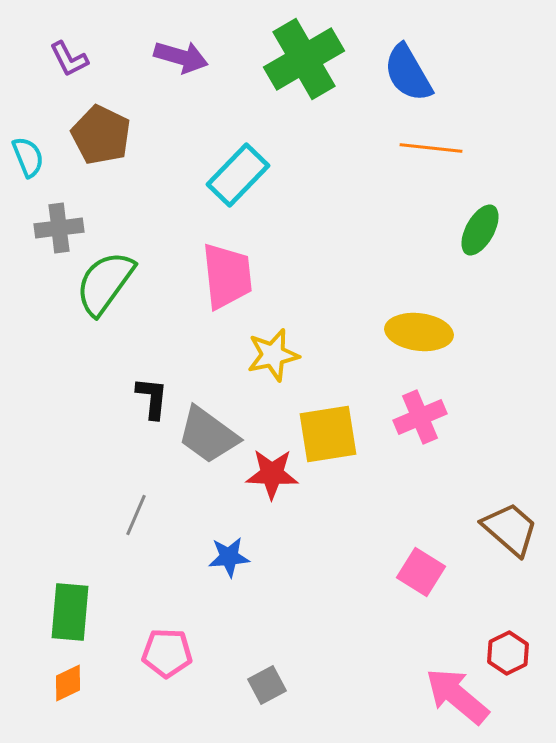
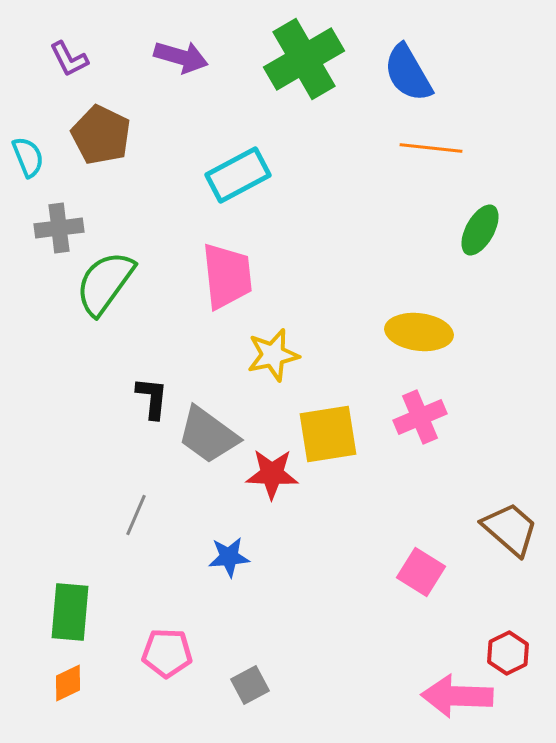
cyan rectangle: rotated 18 degrees clockwise
gray square: moved 17 px left
pink arrow: rotated 38 degrees counterclockwise
